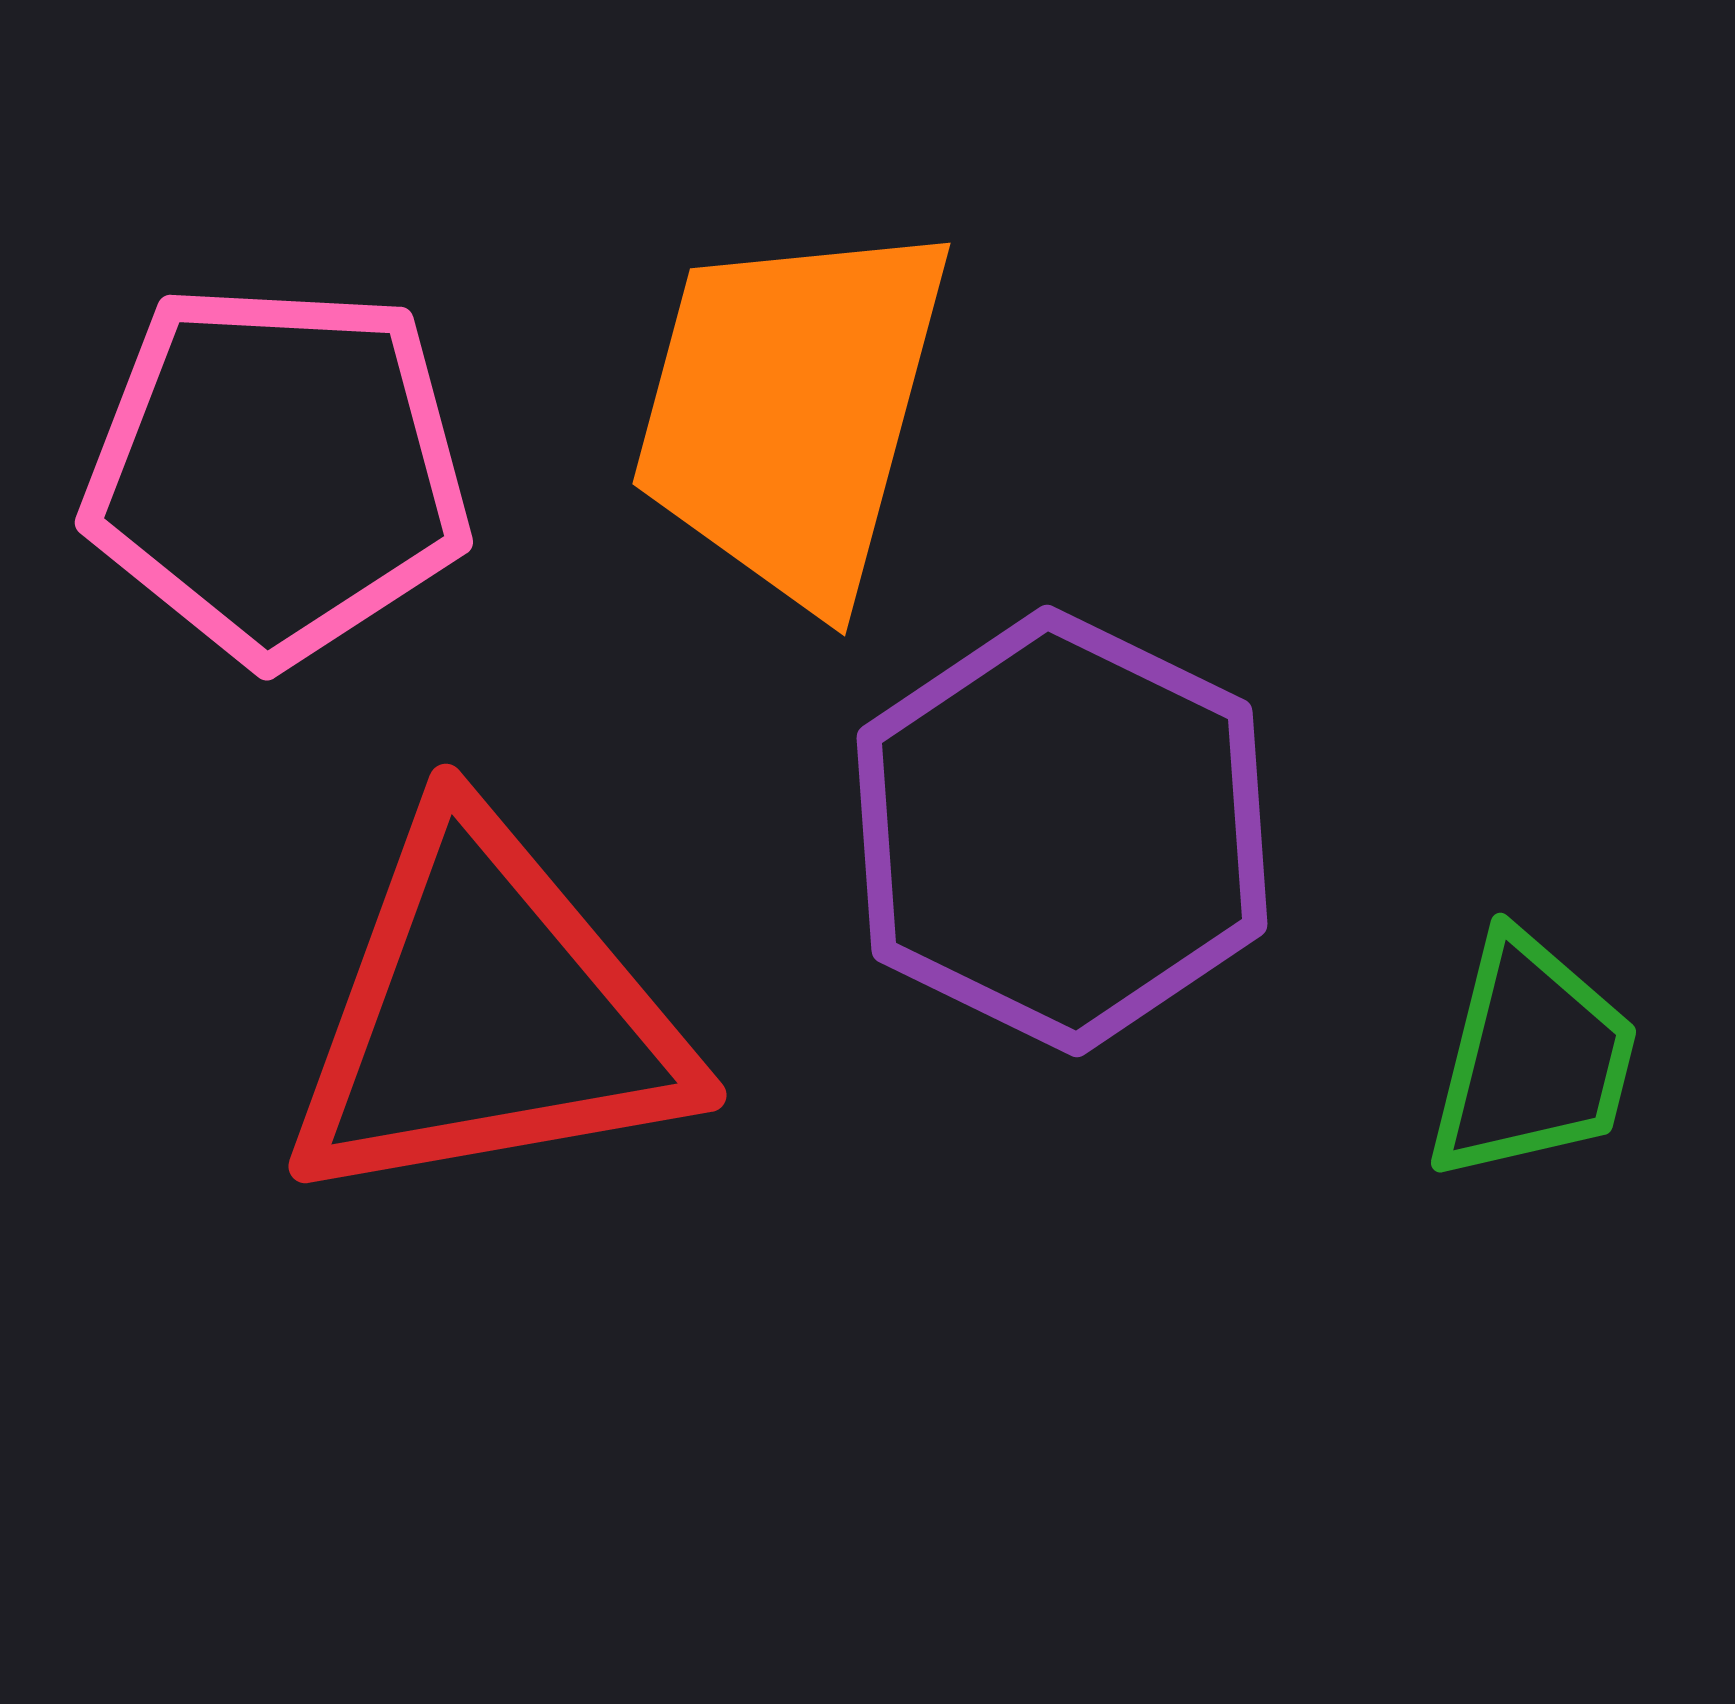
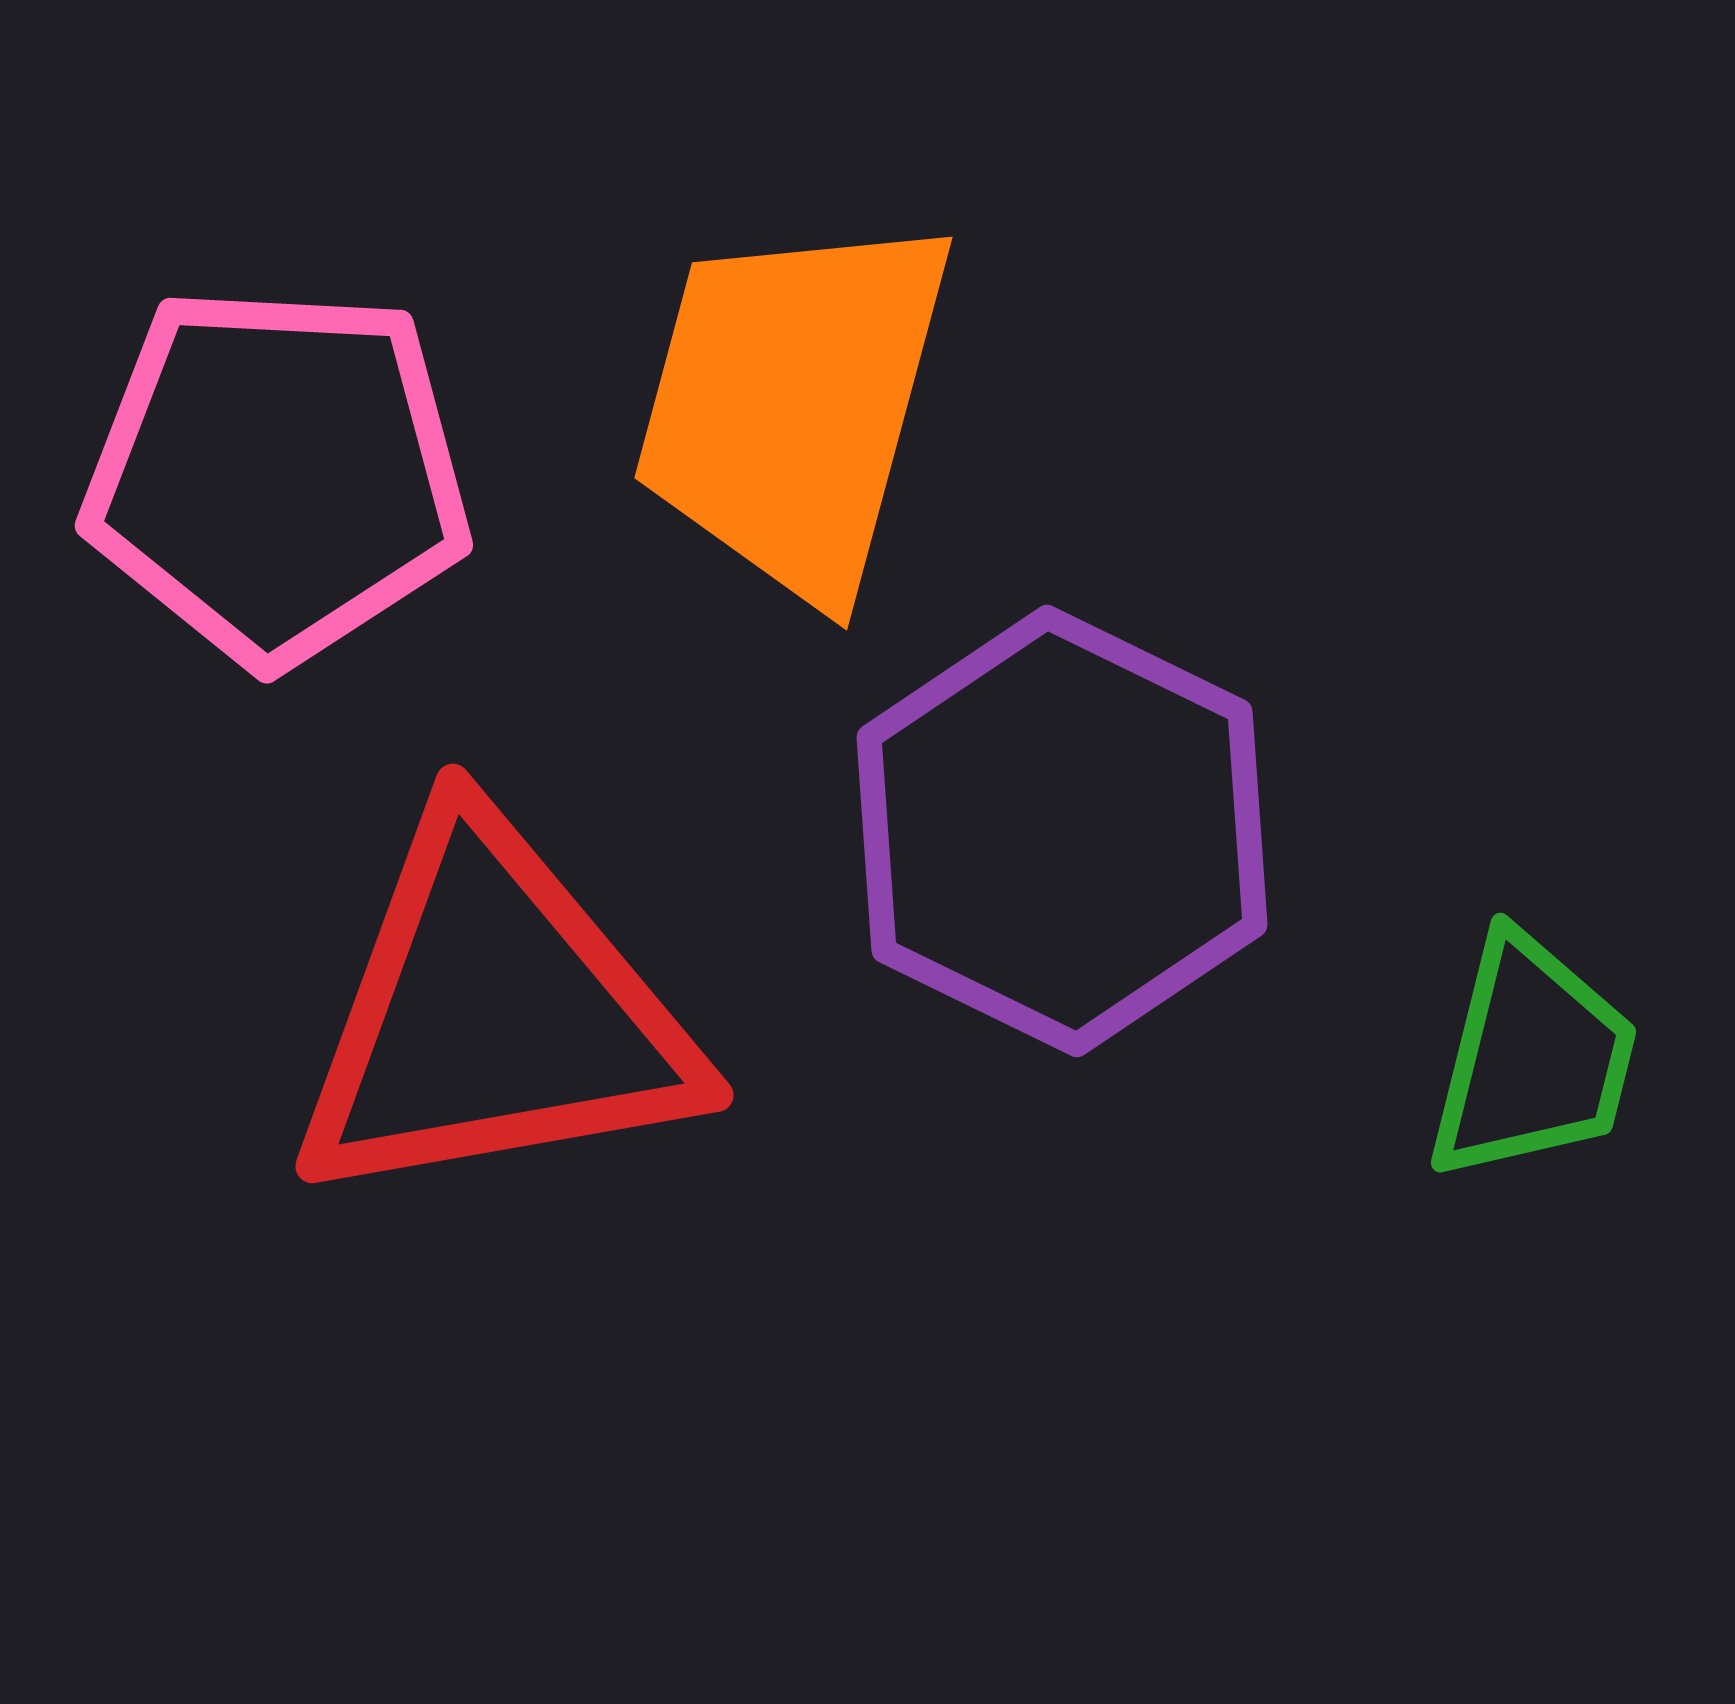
orange trapezoid: moved 2 px right, 6 px up
pink pentagon: moved 3 px down
red triangle: moved 7 px right
